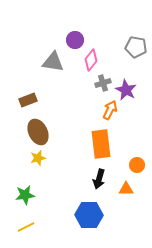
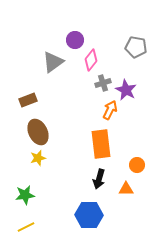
gray triangle: rotated 45 degrees counterclockwise
